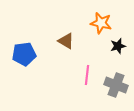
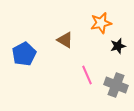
orange star: rotated 25 degrees counterclockwise
brown triangle: moved 1 px left, 1 px up
blue pentagon: rotated 20 degrees counterclockwise
pink line: rotated 30 degrees counterclockwise
